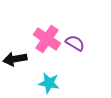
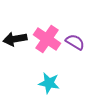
purple semicircle: moved 1 px up
black arrow: moved 20 px up
